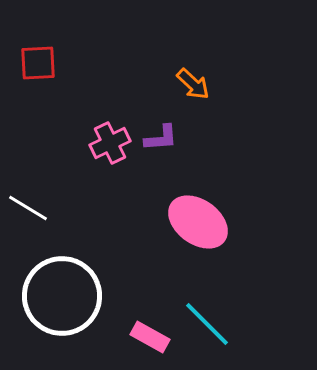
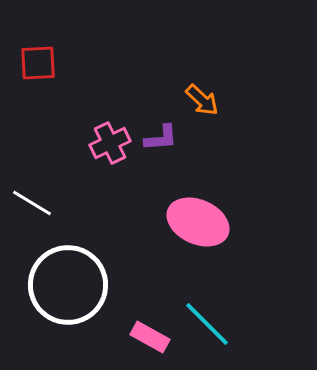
orange arrow: moved 9 px right, 16 px down
white line: moved 4 px right, 5 px up
pink ellipse: rotated 12 degrees counterclockwise
white circle: moved 6 px right, 11 px up
